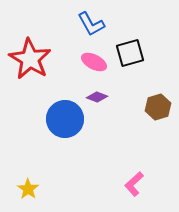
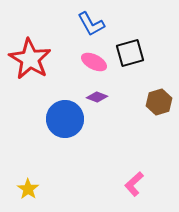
brown hexagon: moved 1 px right, 5 px up
